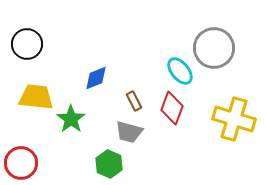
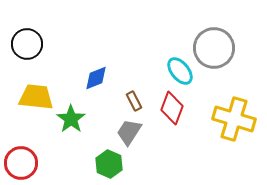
gray trapezoid: rotated 108 degrees clockwise
